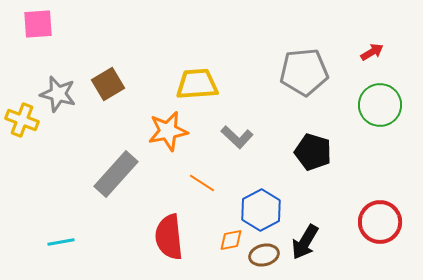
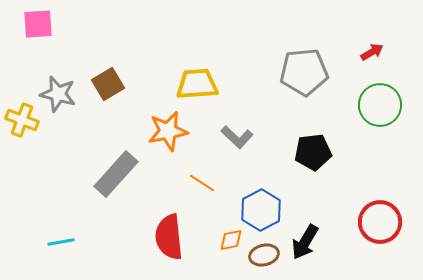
black pentagon: rotated 24 degrees counterclockwise
